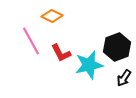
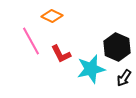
black hexagon: rotated 16 degrees counterclockwise
red L-shape: moved 1 px down
cyan star: moved 2 px right, 4 px down
